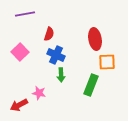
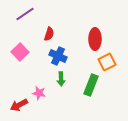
purple line: rotated 24 degrees counterclockwise
red ellipse: rotated 10 degrees clockwise
blue cross: moved 2 px right, 1 px down
orange square: rotated 24 degrees counterclockwise
green arrow: moved 4 px down
